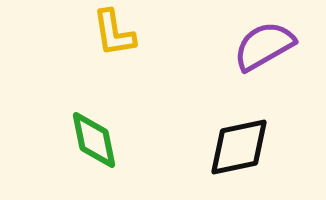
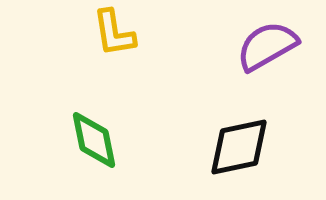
purple semicircle: moved 3 px right
